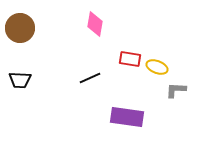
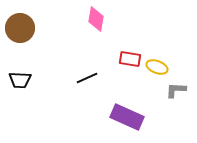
pink diamond: moved 1 px right, 5 px up
black line: moved 3 px left
purple rectangle: rotated 16 degrees clockwise
